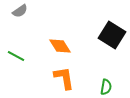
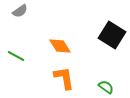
green semicircle: rotated 63 degrees counterclockwise
